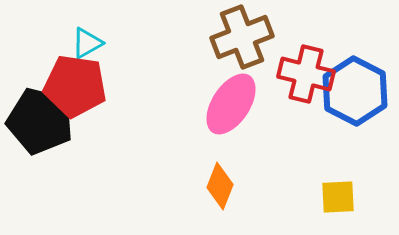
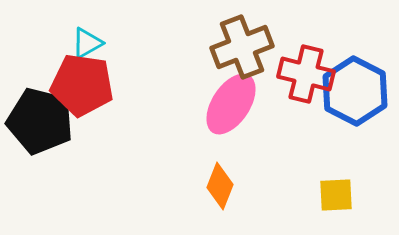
brown cross: moved 10 px down
red pentagon: moved 7 px right, 1 px up
yellow square: moved 2 px left, 2 px up
